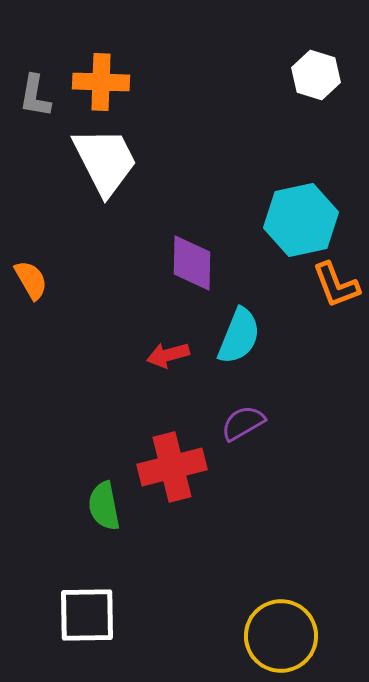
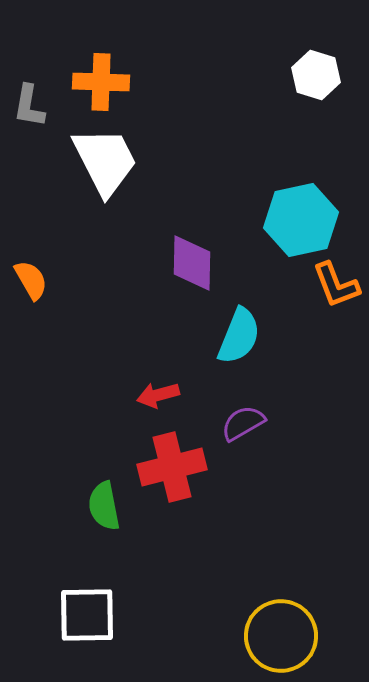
gray L-shape: moved 6 px left, 10 px down
red arrow: moved 10 px left, 40 px down
